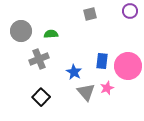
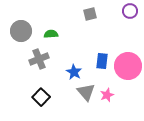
pink star: moved 7 px down
